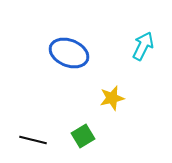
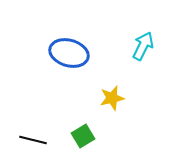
blue ellipse: rotated 6 degrees counterclockwise
